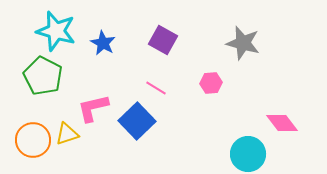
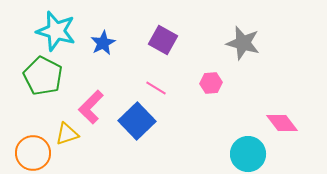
blue star: rotated 15 degrees clockwise
pink L-shape: moved 2 px left, 1 px up; rotated 32 degrees counterclockwise
orange circle: moved 13 px down
